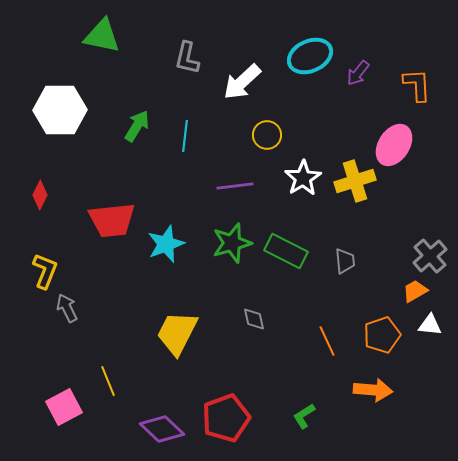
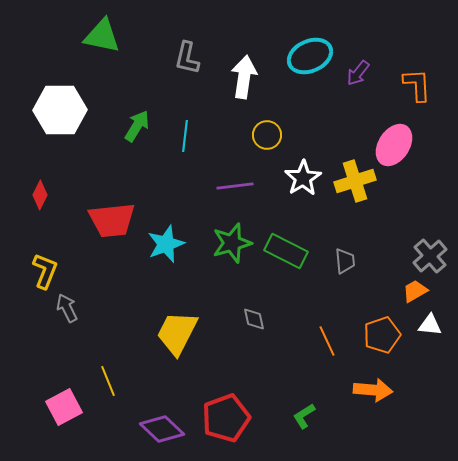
white arrow: moved 2 px right, 5 px up; rotated 141 degrees clockwise
